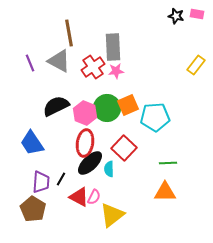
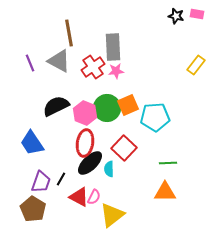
purple trapezoid: rotated 15 degrees clockwise
